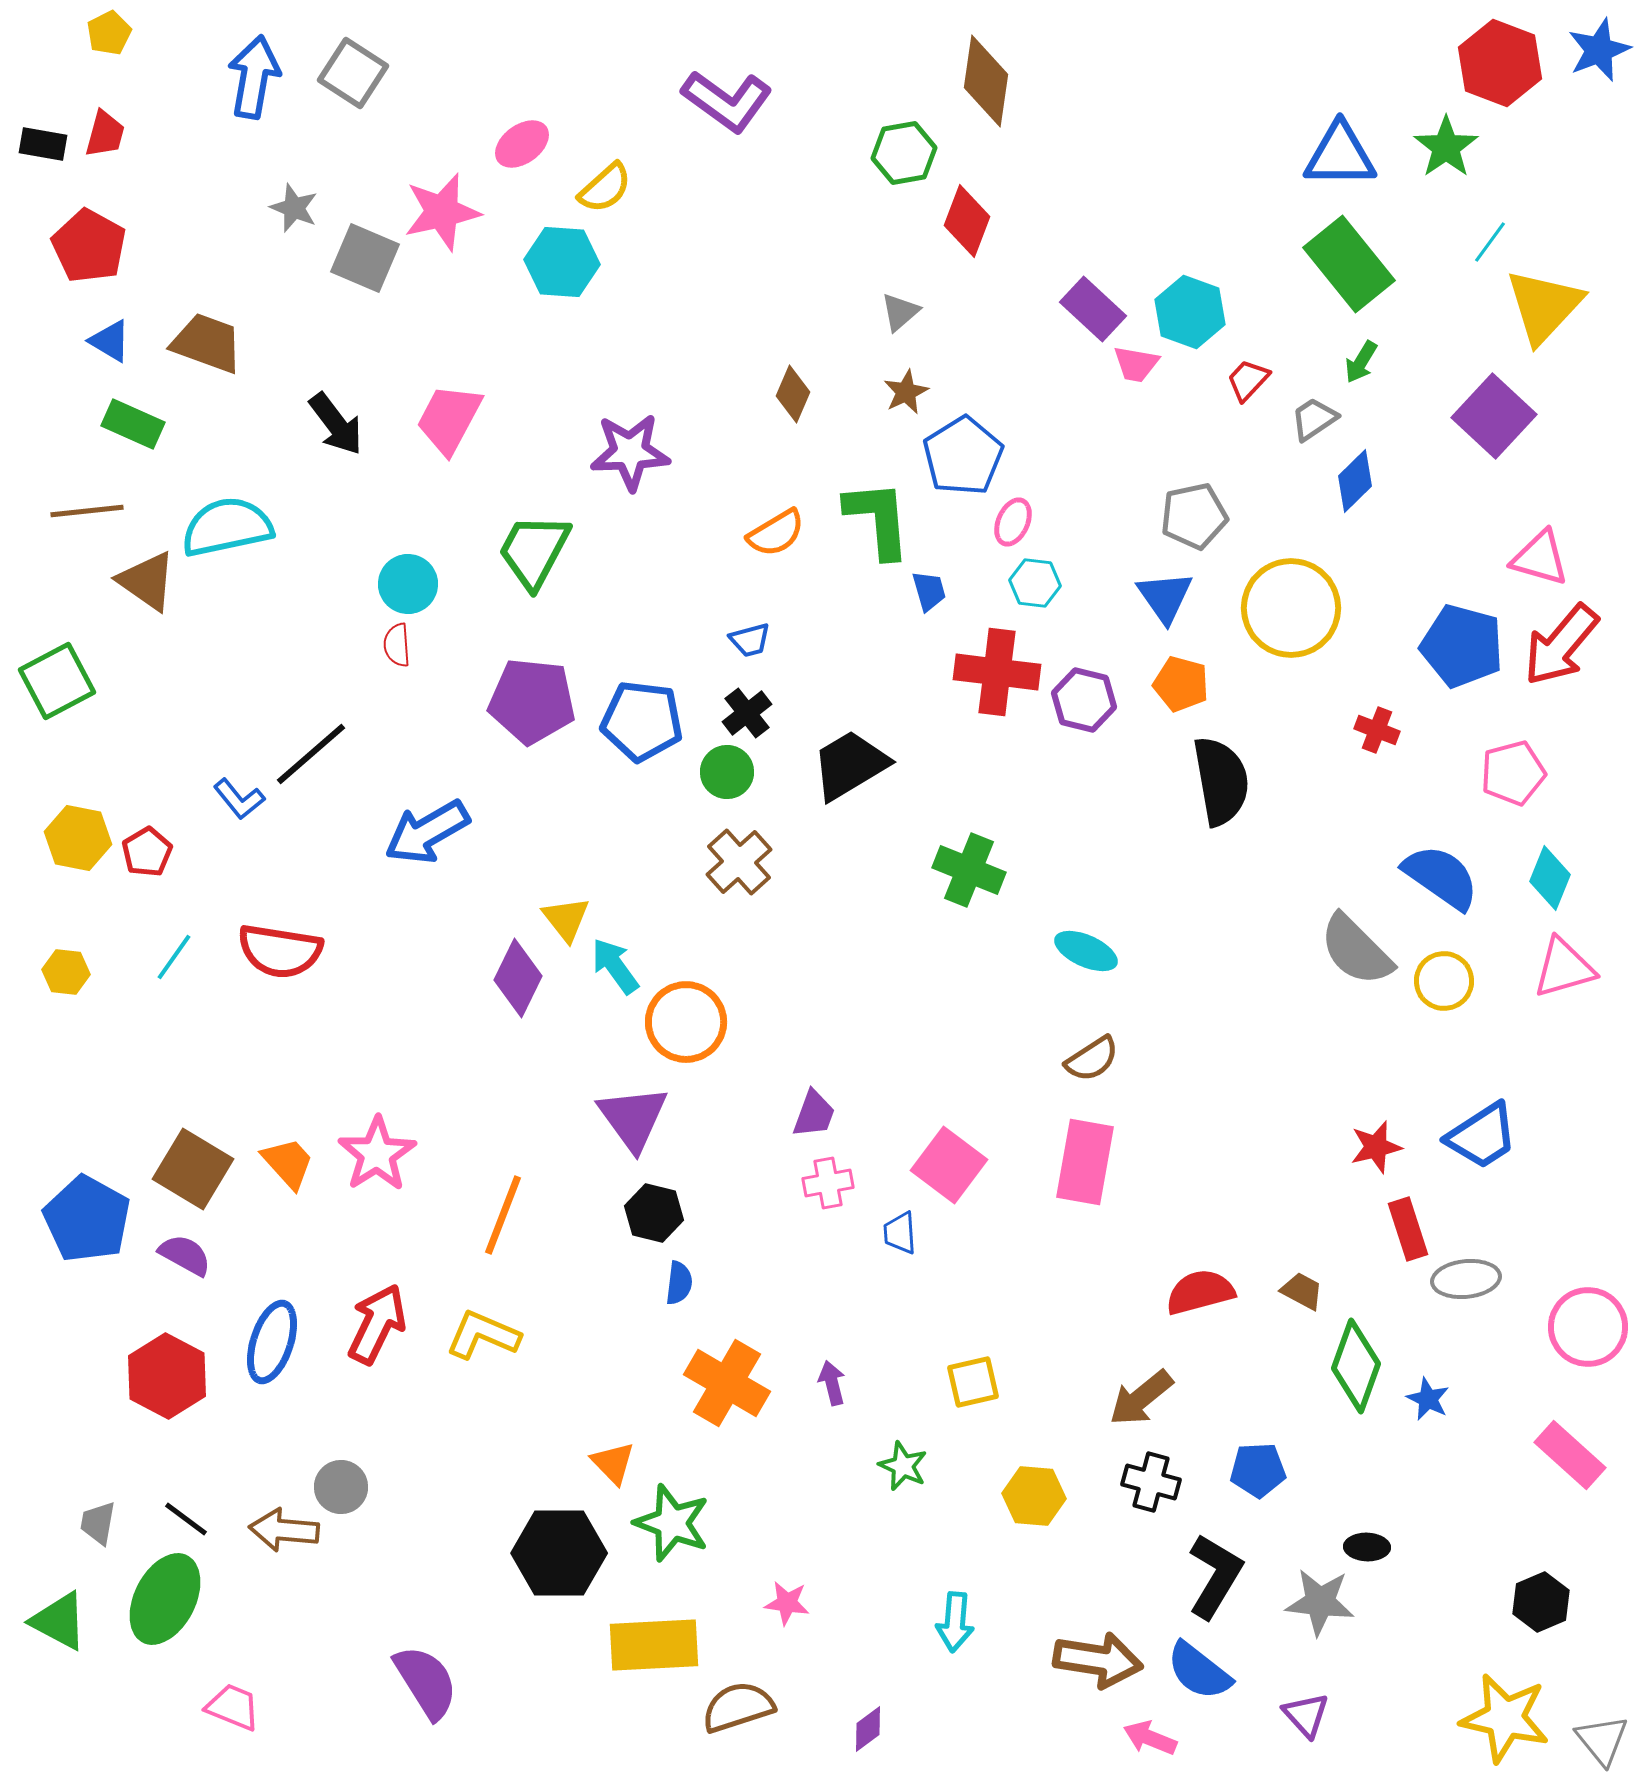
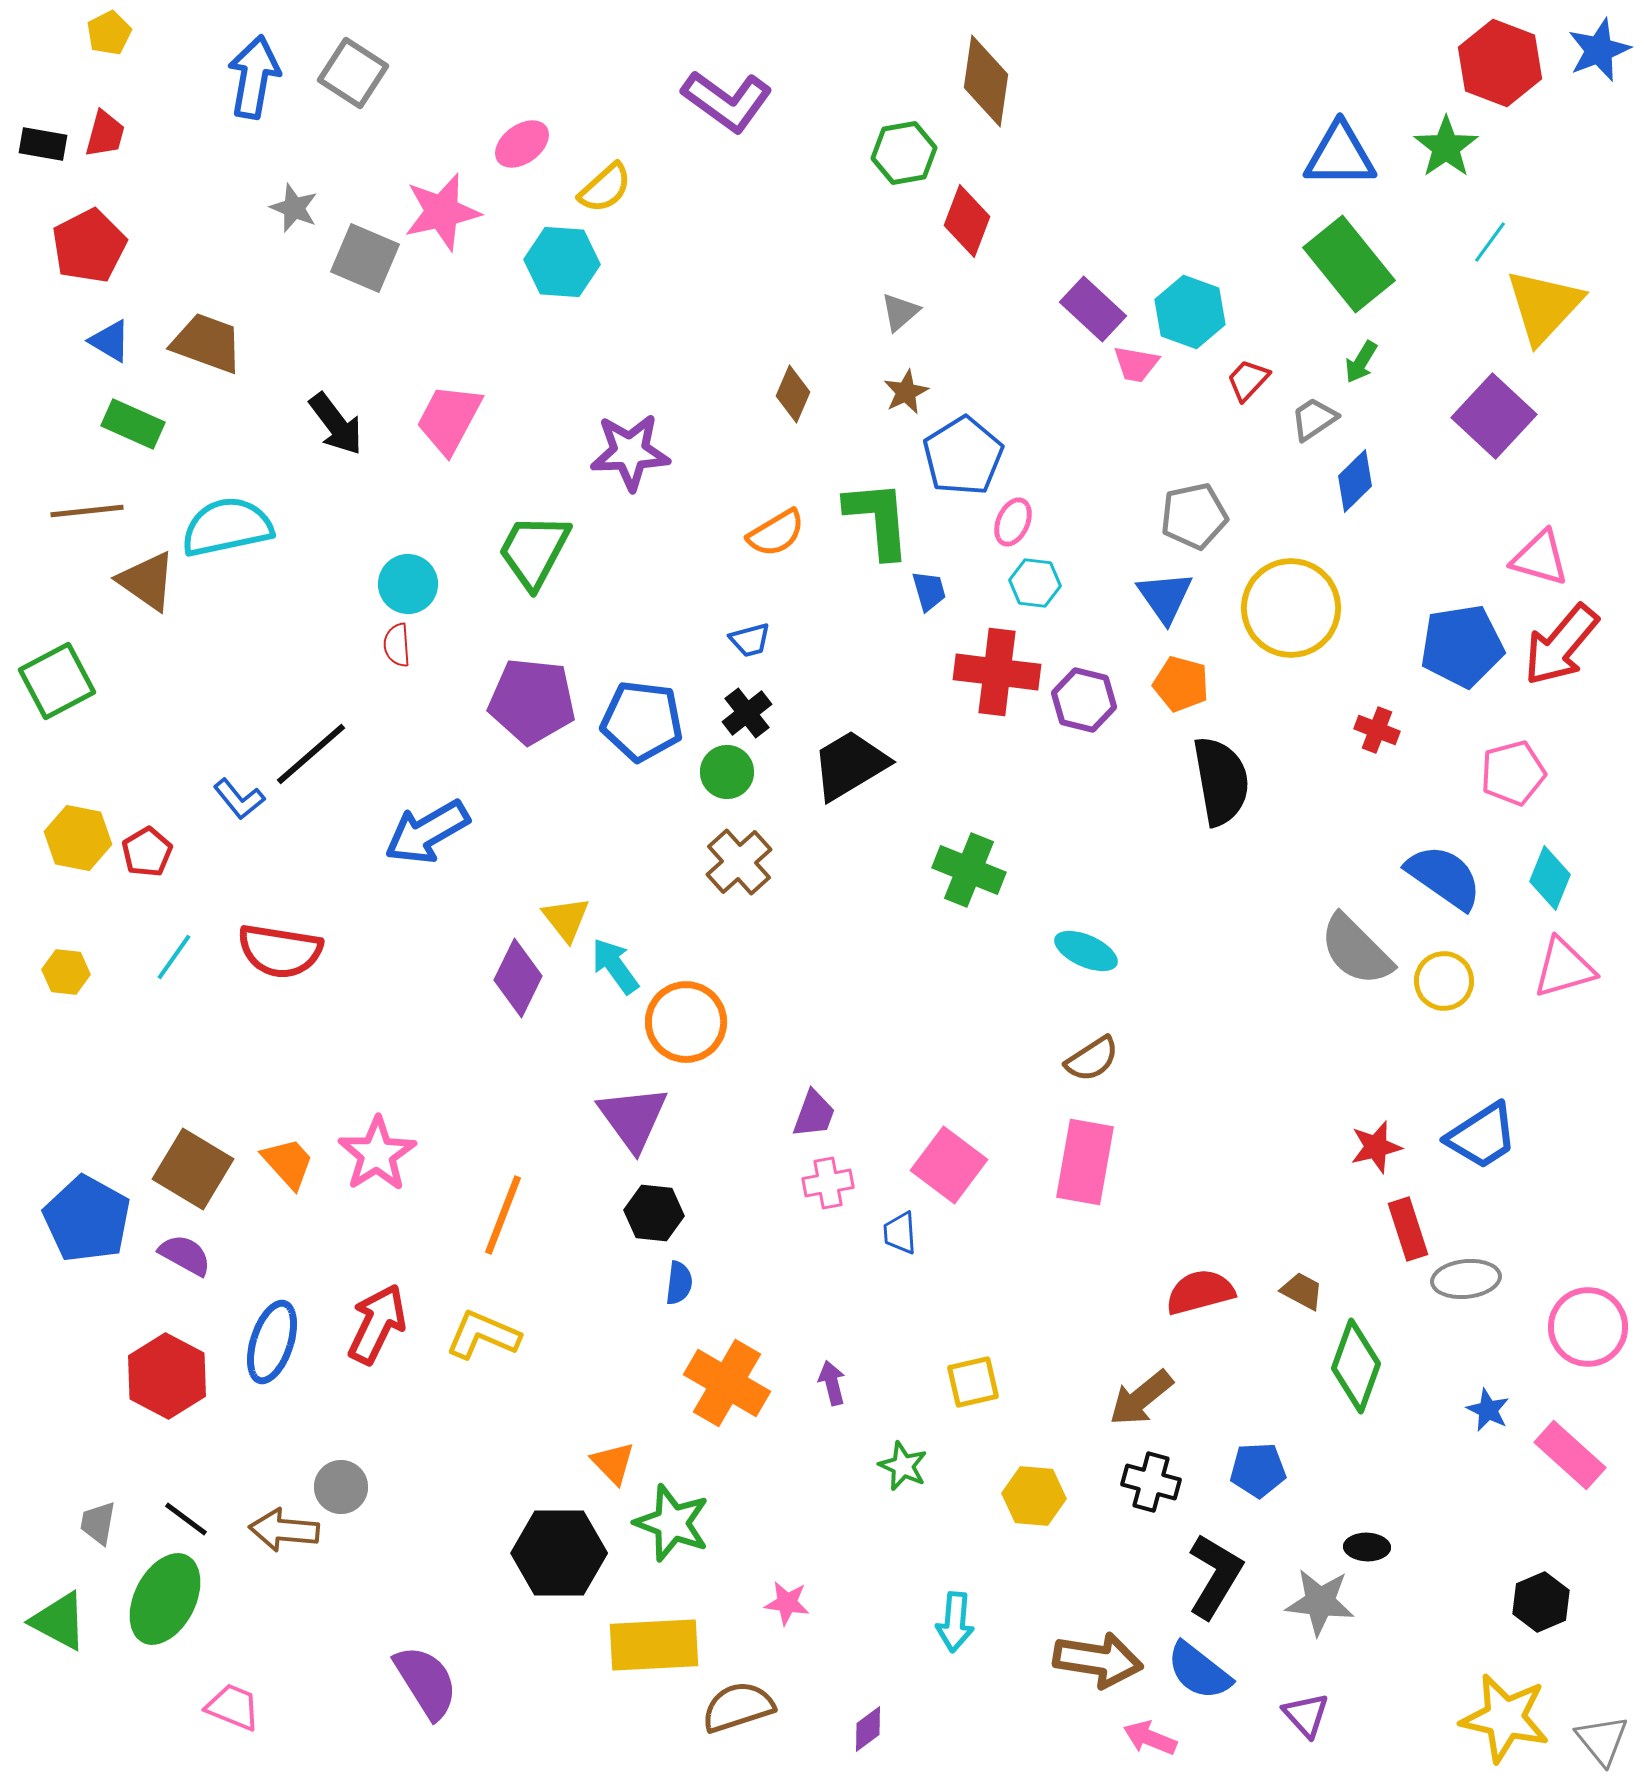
red pentagon at (89, 246): rotated 16 degrees clockwise
blue pentagon at (1462, 646): rotated 24 degrees counterclockwise
blue semicircle at (1441, 877): moved 3 px right
black hexagon at (654, 1213): rotated 8 degrees counterclockwise
blue star at (1428, 1399): moved 60 px right, 11 px down
